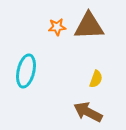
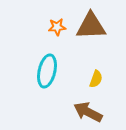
brown triangle: moved 2 px right
cyan ellipse: moved 21 px right
